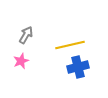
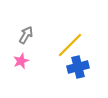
yellow line: rotated 32 degrees counterclockwise
